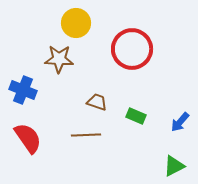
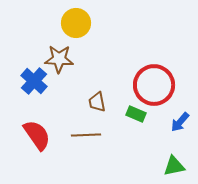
red circle: moved 22 px right, 36 px down
blue cross: moved 11 px right, 9 px up; rotated 20 degrees clockwise
brown trapezoid: rotated 120 degrees counterclockwise
green rectangle: moved 2 px up
red semicircle: moved 9 px right, 3 px up
green triangle: rotated 15 degrees clockwise
